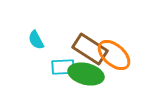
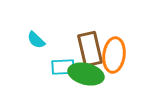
cyan semicircle: rotated 18 degrees counterclockwise
brown rectangle: rotated 44 degrees clockwise
orange ellipse: rotated 56 degrees clockwise
